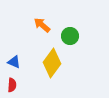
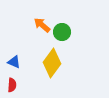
green circle: moved 8 px left, 4 px up
